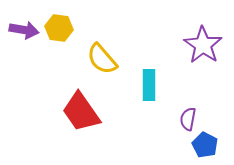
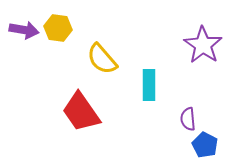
yellow hexagon: moved 1 px left
purple semicircle: rotated 15 degrees counterclockwise
